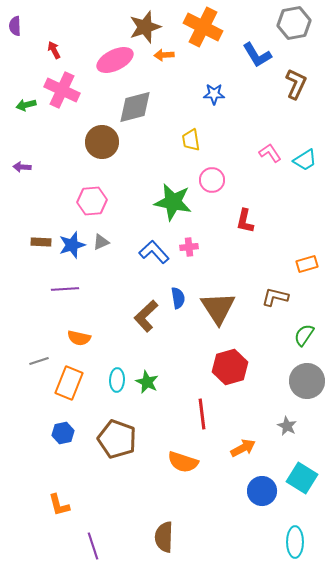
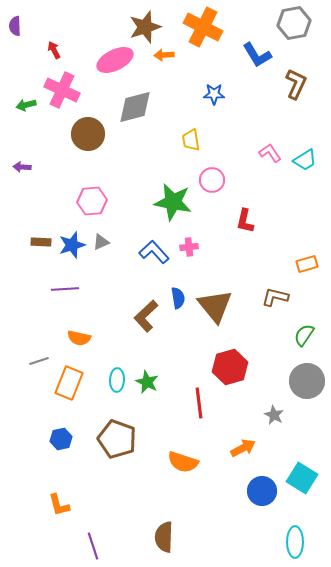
brown circle at (102, 142): moved 14 px left, 8 px up
brown triangle at (218, 308): moved 3 px left, 2 px up; rotated 6 degrees counterclockwise
red line at (202, 414): moved 3 px left, 11 px up
gray star at (287, 426): moved 13 px left, 11 px up
blue hexagon at (63, 433): moved 2 px left, 6 px down
